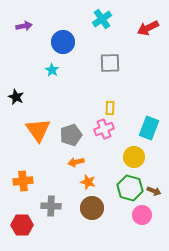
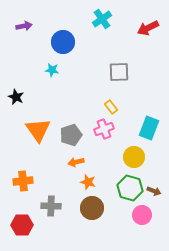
gray square: moved 9 px right, 9 px down
cyan star: rotated 24 degrees counterclockwise
yellow rectangle: moved 1 px right, 1 px up; rotated 40 degrees counterclockwise
